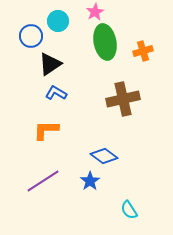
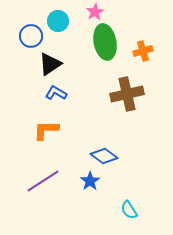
brown cross: moved 4 px right, 5 px up
